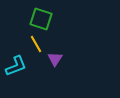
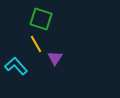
purple triangle: moved 1 px up
cyan L-shape: rotated 110 degrees counterclockwise
